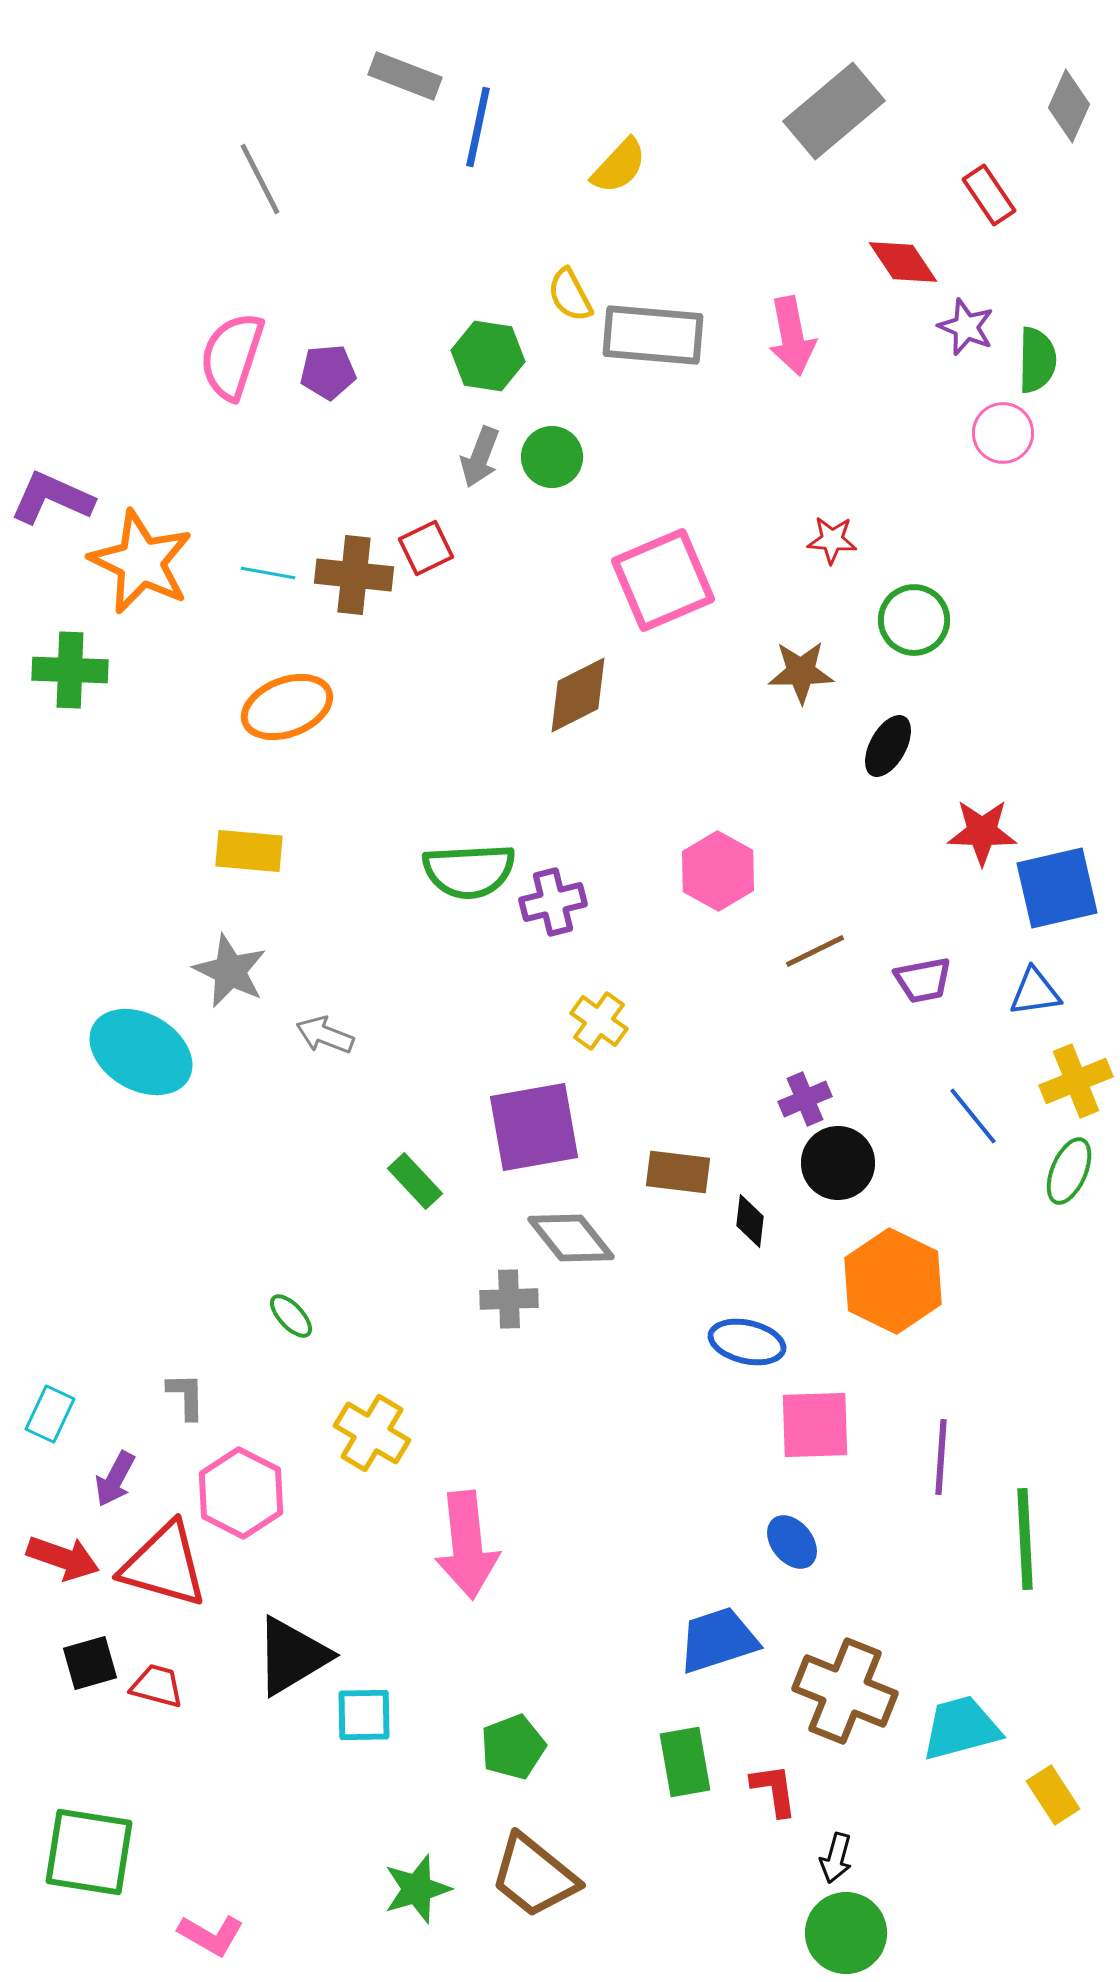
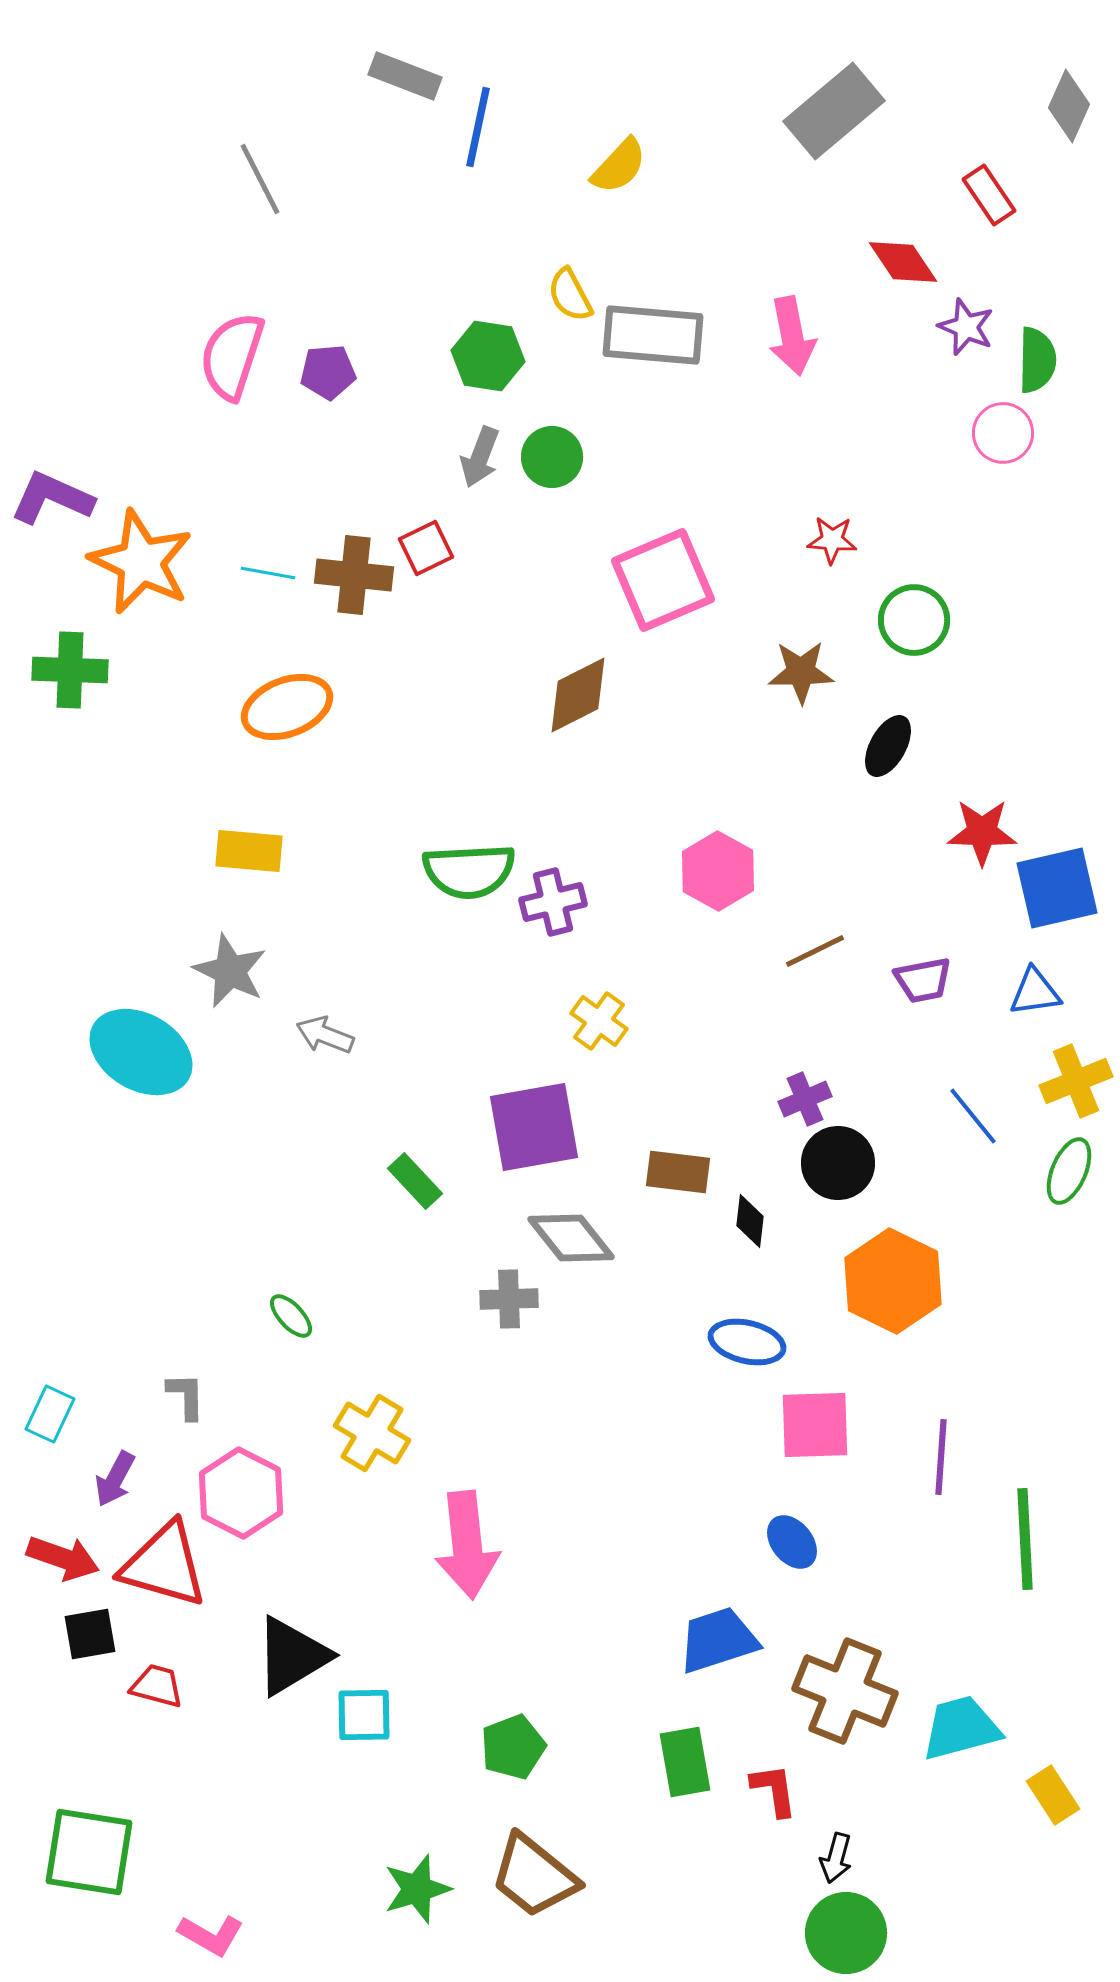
black square at (90, 1663): moved 29 px up; rotated 6 degrees clockwise
